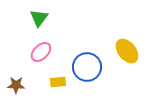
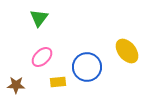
pink ellipse: moved 1 px right, 5 px down
